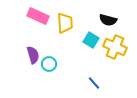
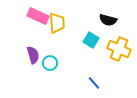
yellow trapezoid: moved 8 px left
yellow cross: moved 4 px right, 2 px down
cyan circle: moved 1 px right, 1 px up
